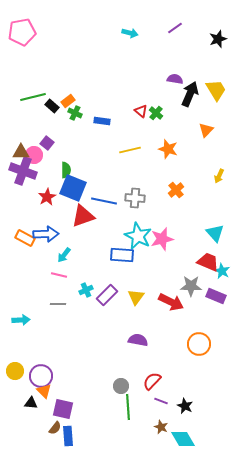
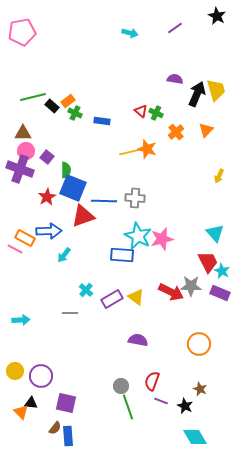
black star at (218, 39): moved 1 px left, 23 px up; rotated 24 degrees counterclockwise
yellow trapezoid at (216, 90): rotated 15 degrees clockwise
black arrow at (190, 94): moved 7 px right
green cross at (156, 113): rotated 16 degrees counterclockwise
purple square at (47, 143): moved 14 px down
orange star at (168, 149): moved 21 px left
yellow line at (130, 150): moved 2 px down
brown triangle at (21, 152): moved 2 px right, 19 px up
pink circle at (34, 155): moved 8 px left, 4 px up
purple cross at (23, 171): moved 3 px left, 2 px up
orange cross at (176, 190): moved 58 px up
blue line at (104, 201): rotated 10 degrees counterclockwise
blue arrow at (46, 234): moved 3 px right, 3 px up
red trapezoid at (208, 262): rotated 40 degrees clockwise
pink line at (59, 275): moved 44 px left, 26 px up; rotated 14 degrees clockwise
cyan cross at (86, 290): rotated 24 degrees counterclockwise
purple rectangle at (107, 295): moved 5 px right, 4 px down; rotated 15 degrees clockwise
purple rectangle at (216, 296): moved 4 px right, 3 px up
yellow triangle at (136, 297): rotated 30 degrees counterclockwise
red arrow at (171, 302): moved 10 px up
gray line at (58, 304): moved 12 px right, 9 px down
red semicircle at (152, 381): rotated 24 degrees counterclockwise
orange triangle at (44, 391): moved 23 px left, 21 px down
green line at (128, 407): rotated 15 degrees counterclockwise
purple square at (63, 409): moved 3 px right, 6 px up
brown star at (161, 427): moved 39 px right, 38 px up
cyan diamond at (183, 439): moved 12 px right, 2 px up
